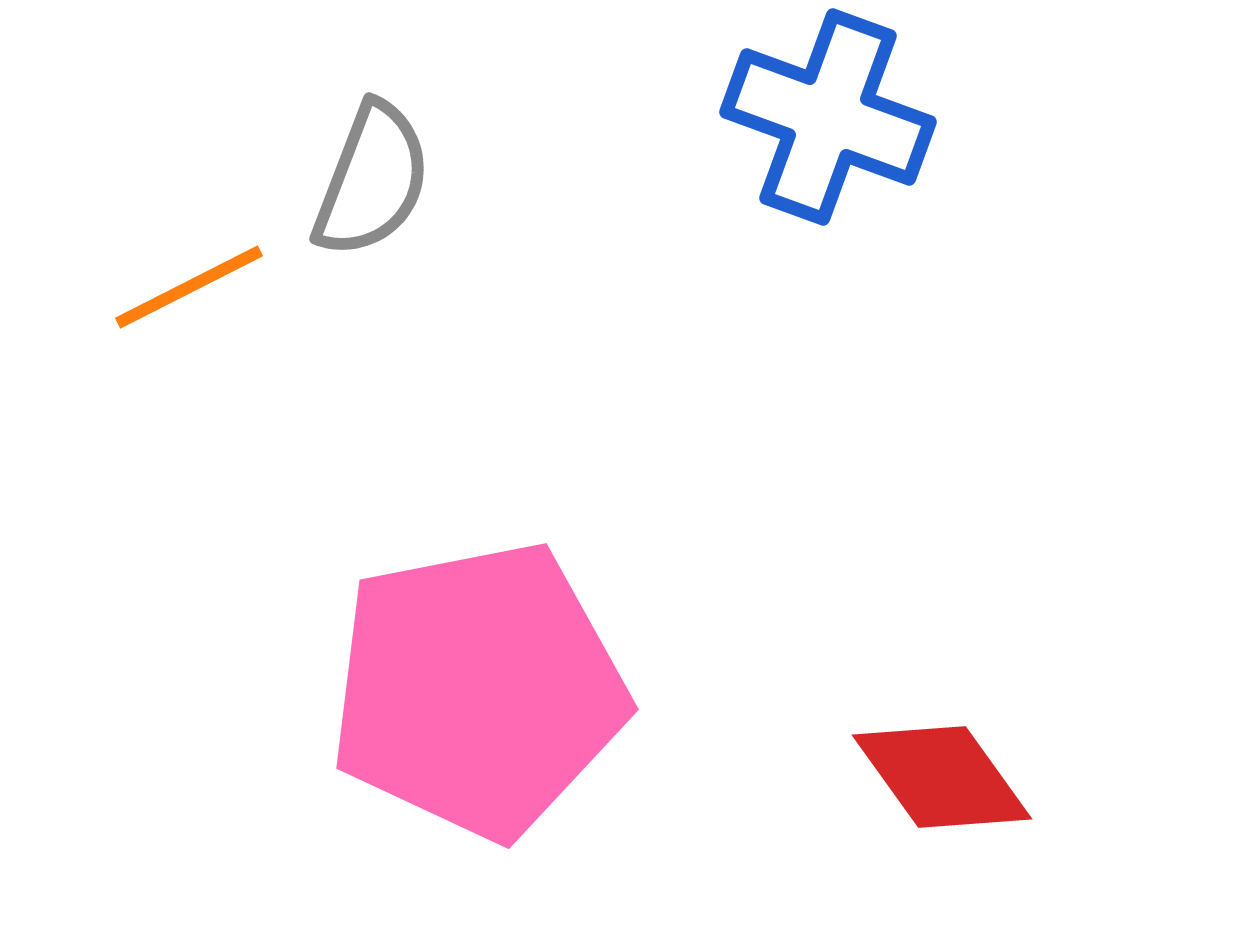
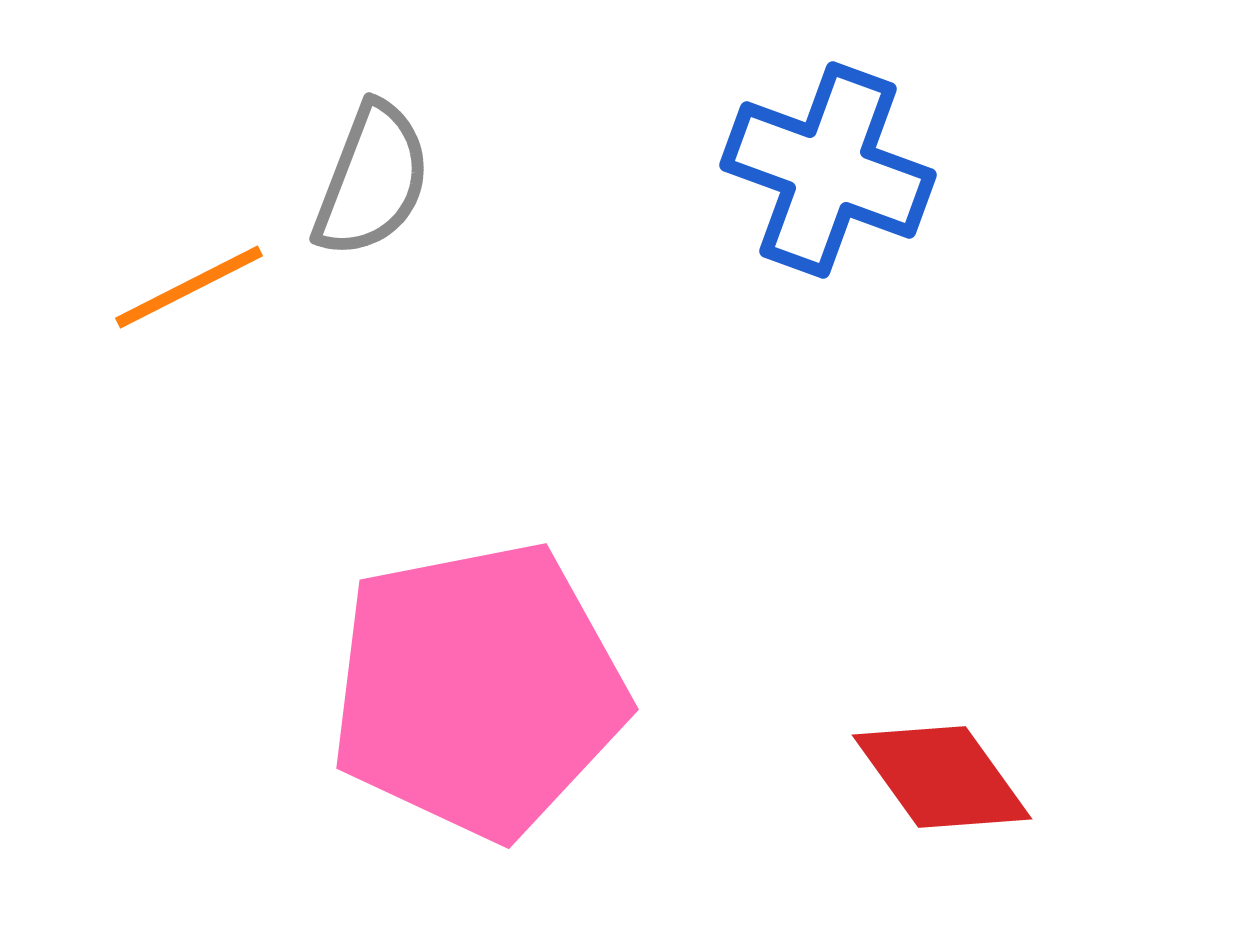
blue cross: moved 53 px down
